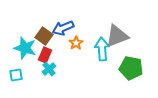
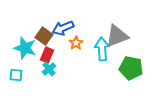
red rectangle: moved 2 px right
cyan square: rotated 16 degrees clockwise
